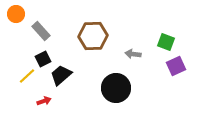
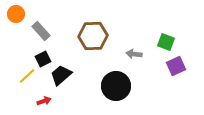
gray arrow: moved 1 px right
black circle: moved 2 px up
